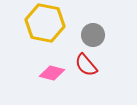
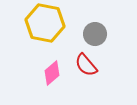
gray circle: moved 2 px right, 1 px up
pink diamond: rotated 55 degrees counterclockwise
